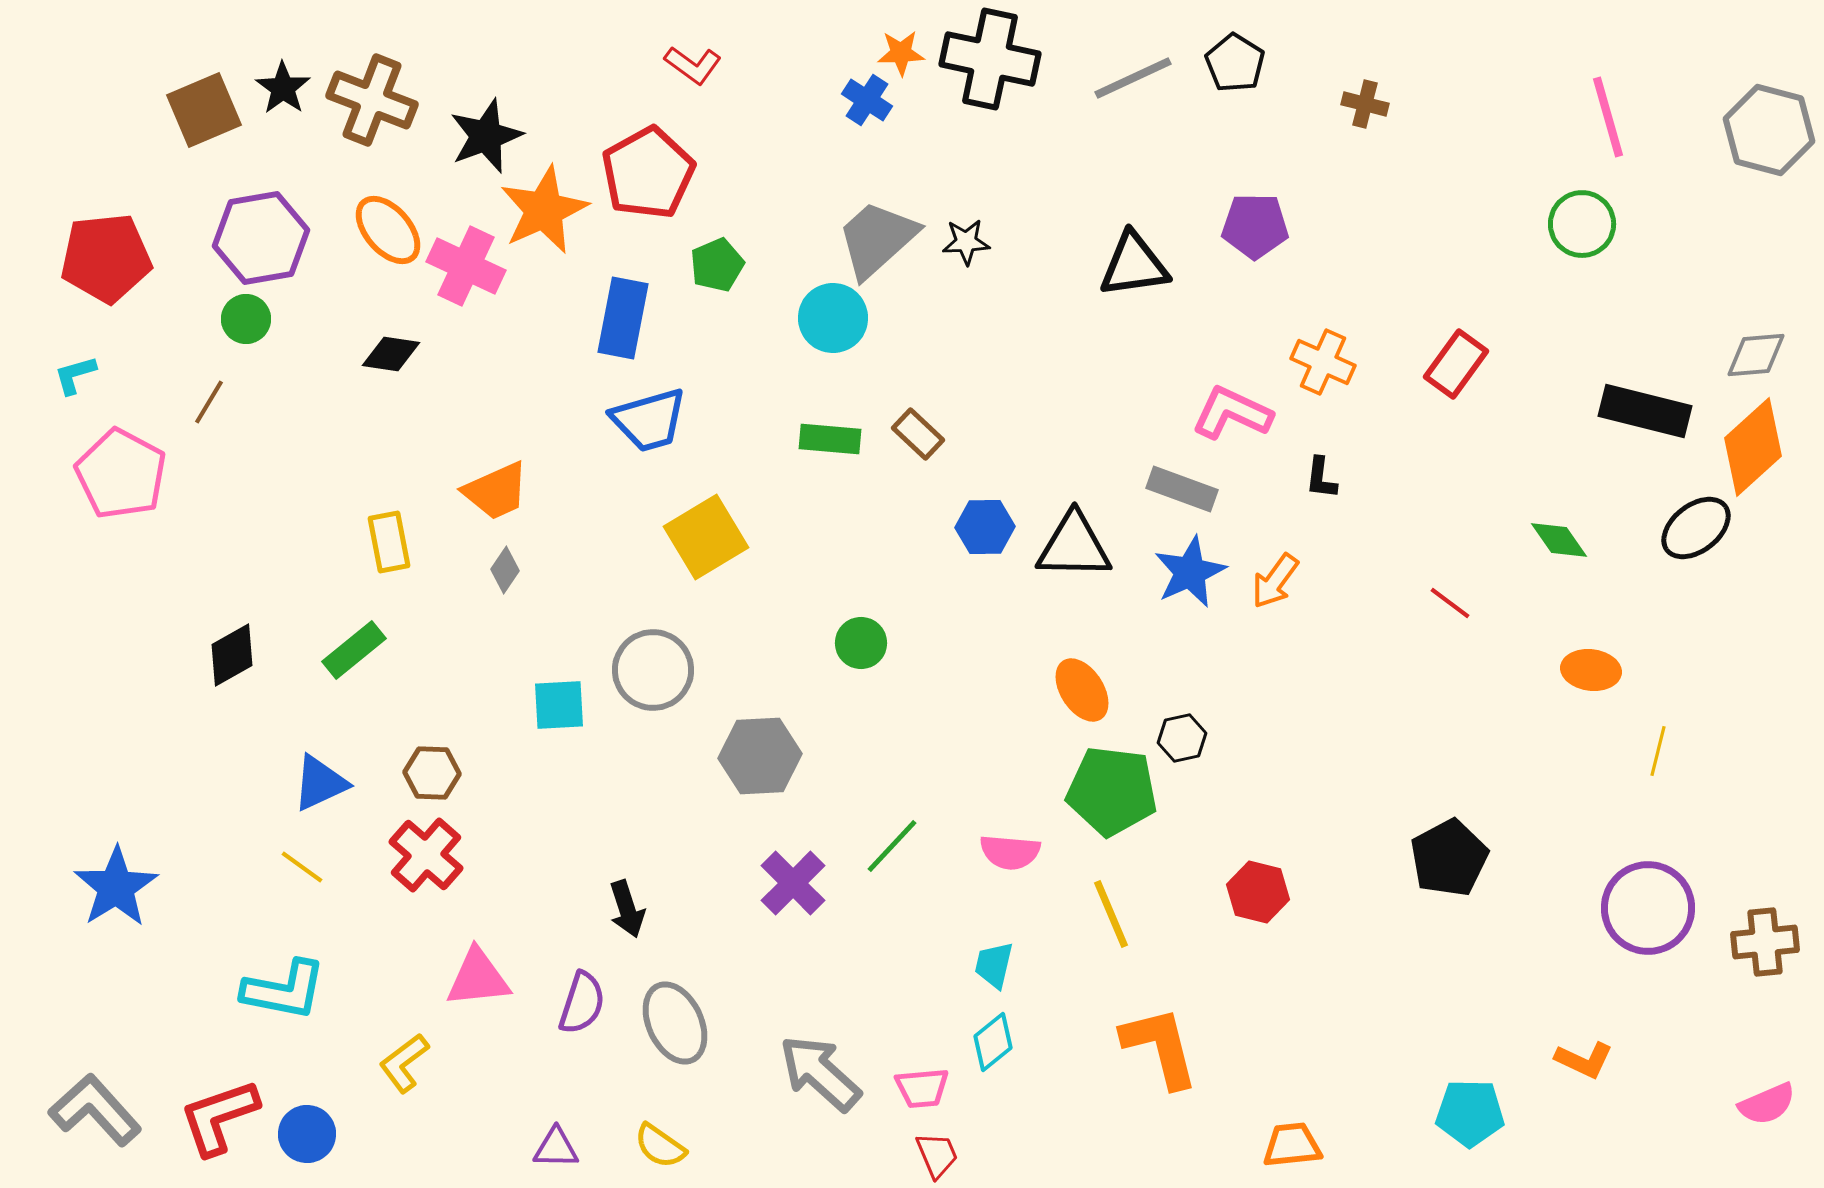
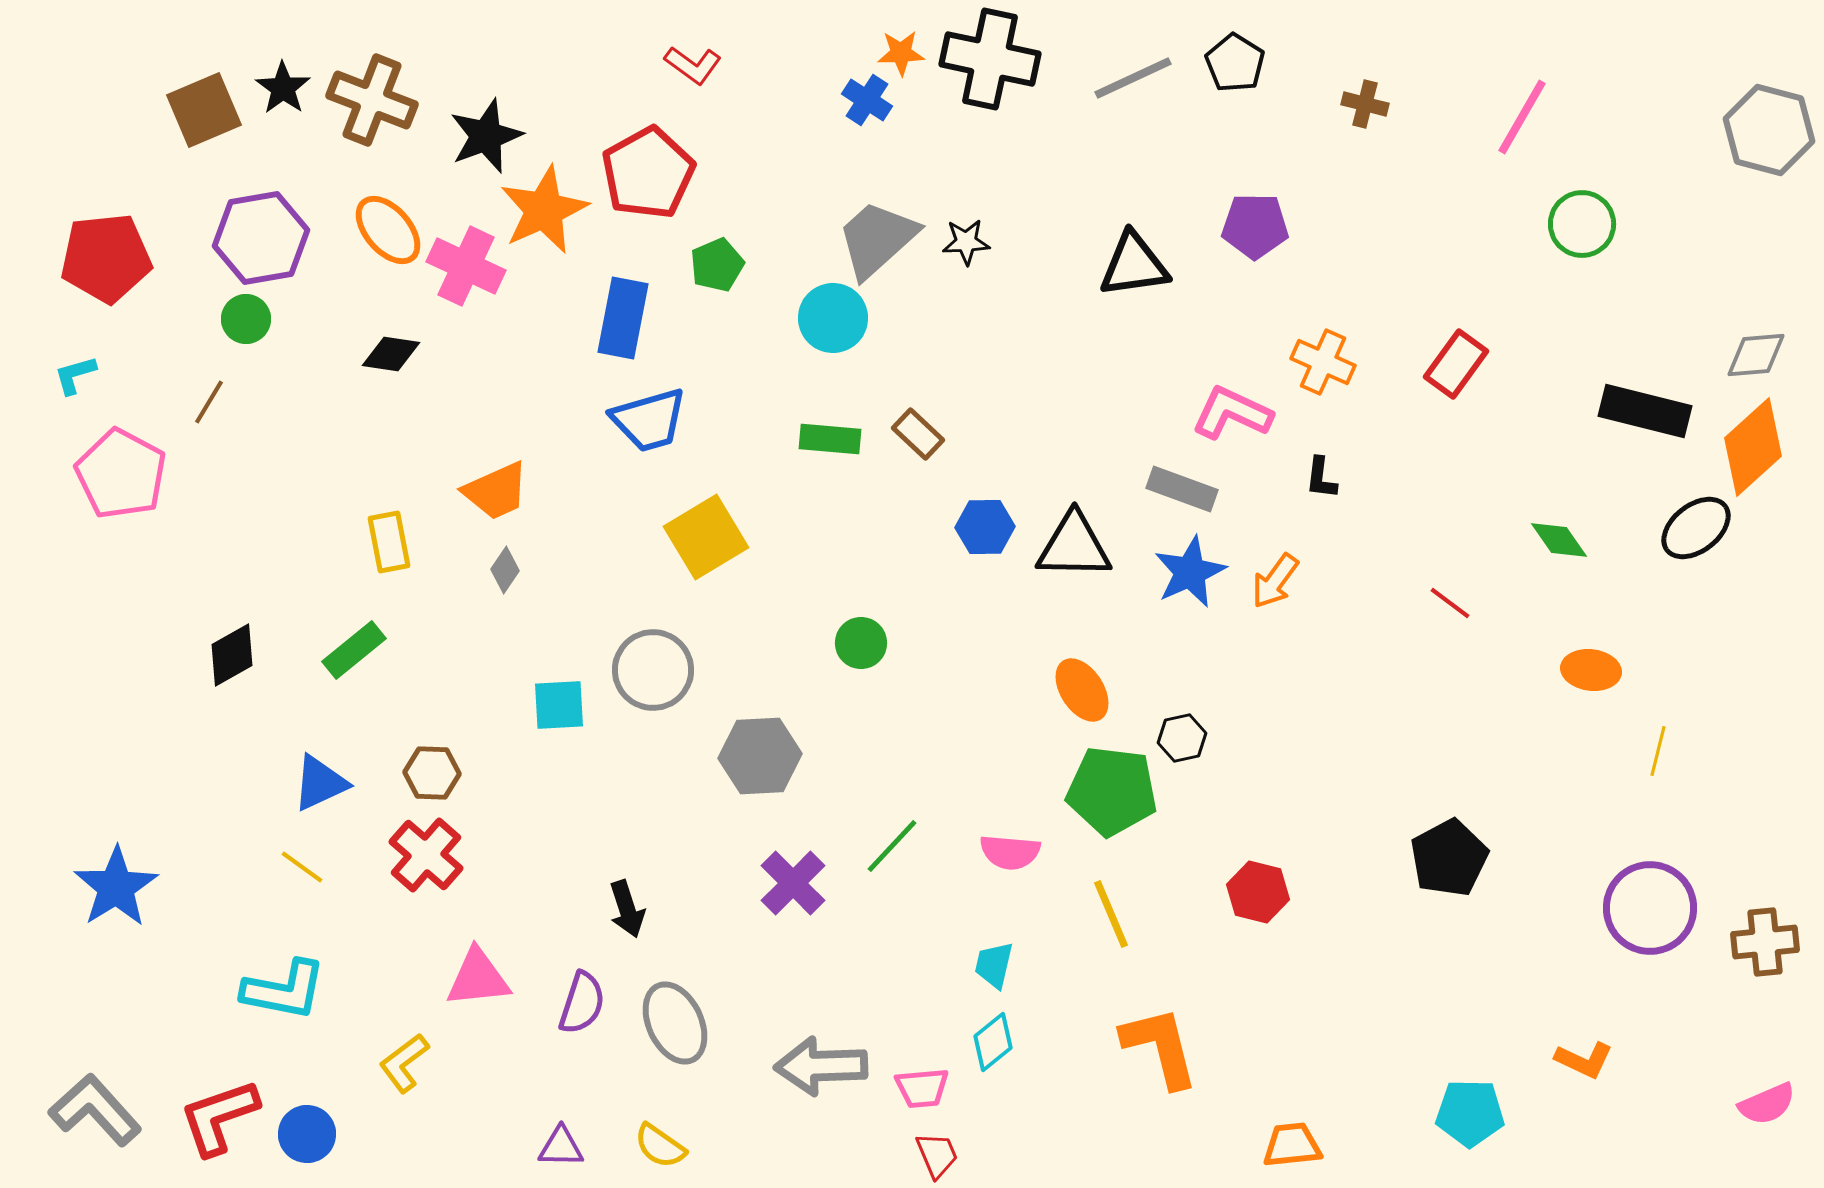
pink line at (1608, 117): moved 86 px left; rotated 46 degrees clockwise
purple circle at (1648, 908): moved 2 px right
gray arrow at (820, 1073): moved 1 px right, 7 px up; rotated 44 degrees counterclockwise
purple triangle at (556, 1148): moved 5 px right, 1 px up
